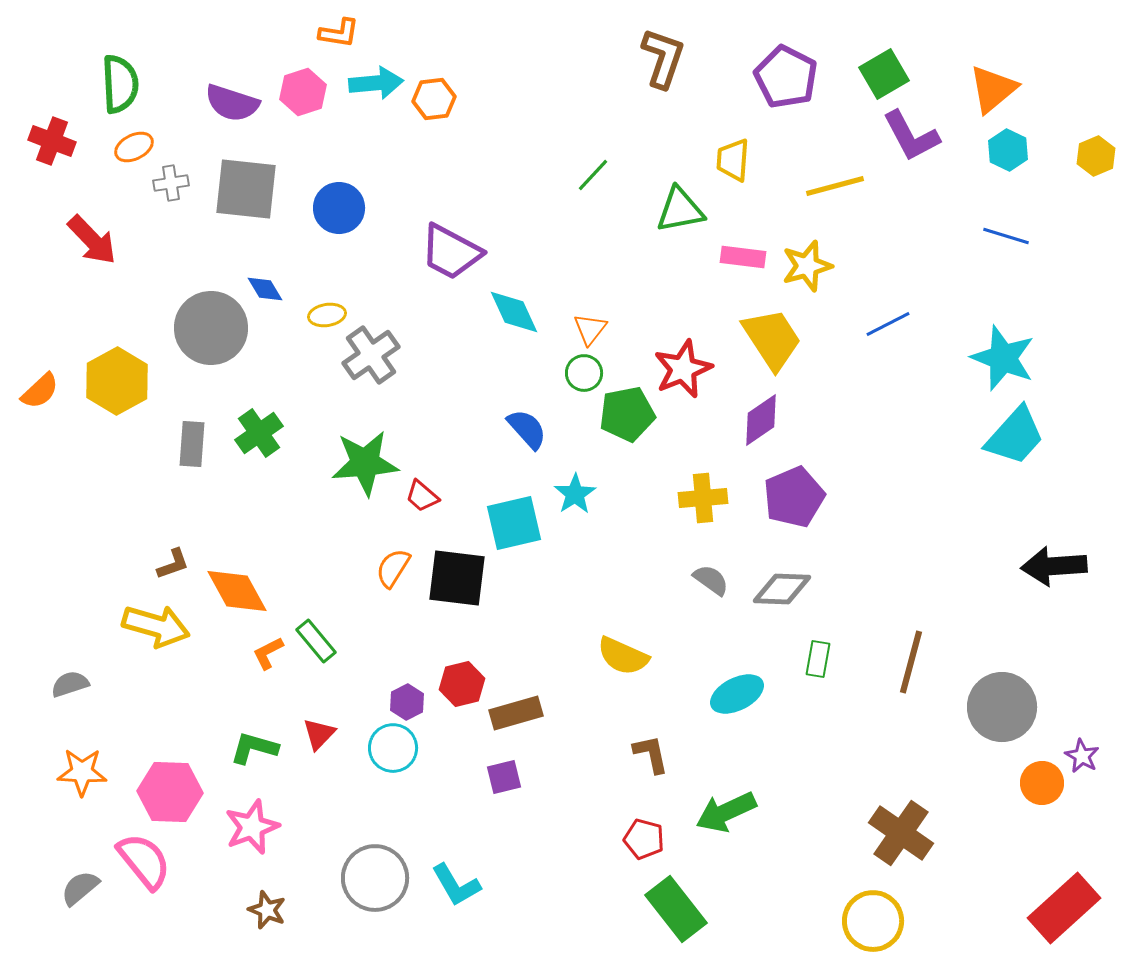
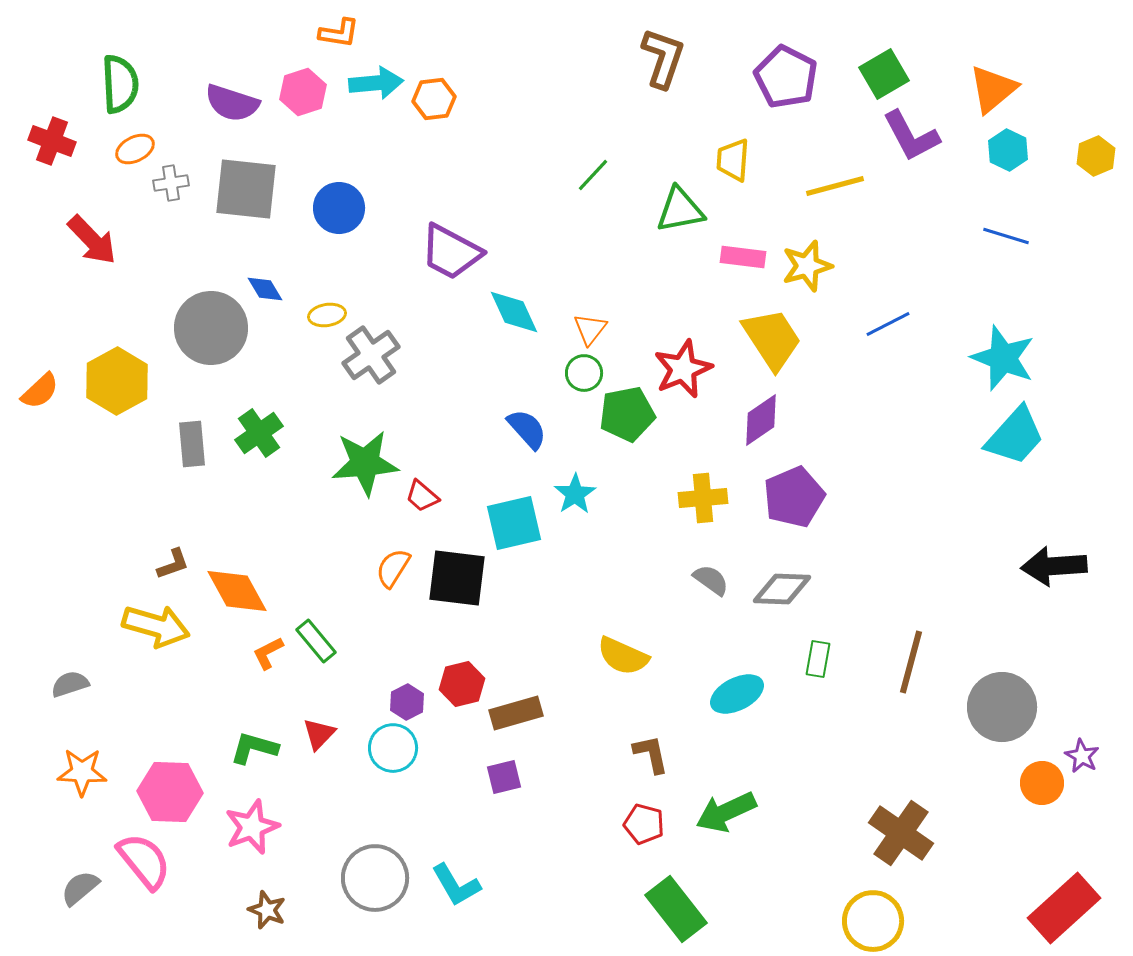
orange ellipse at (134, 147): moved 1 px right, 2 px down
gray rectangle at (192, 444): rotated 9 degrees counterclockwise
red pentagon at (644, 839): moved 15 px up
